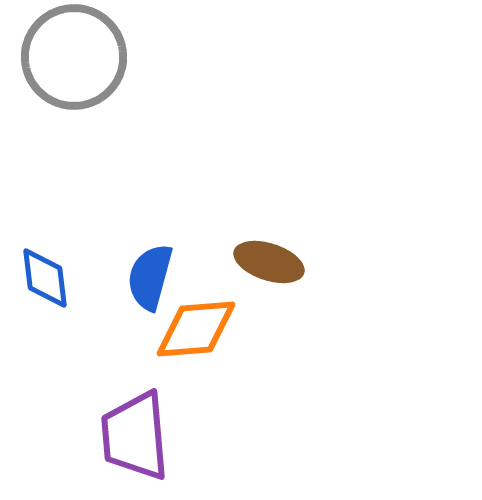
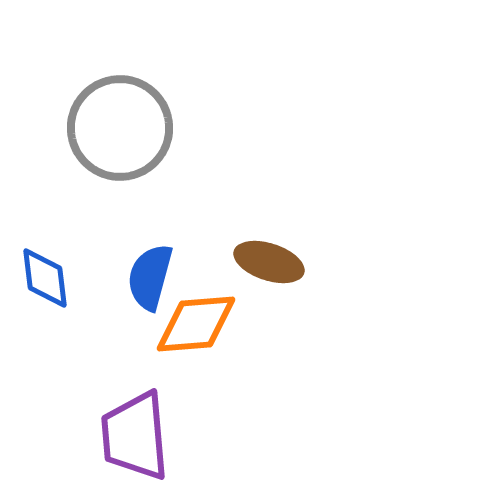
gray circle: moved 46 px right, 71 px down
orange diamond: moved 5 px up
